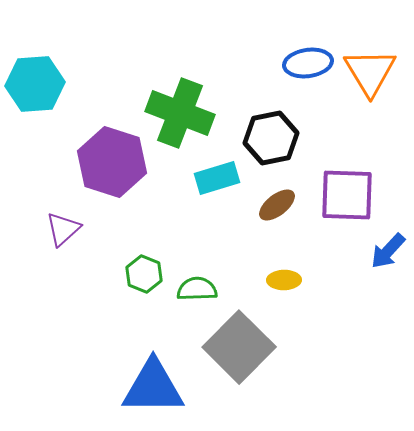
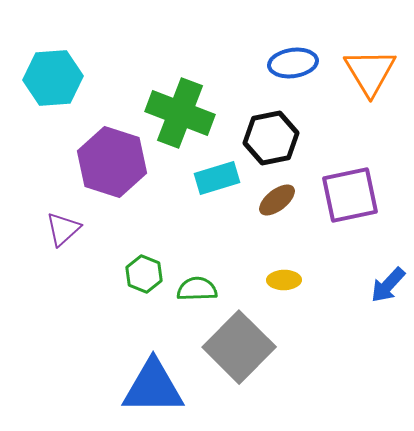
blue ellipse: moved 15 px left
cyan hexagon: moved 18 px right, 6 px up
purple square: moved 3 px right; rotated 14 degrees counterclockwise
brown ellipse: moved 5 px up
blue arrow: moved 34 px down
